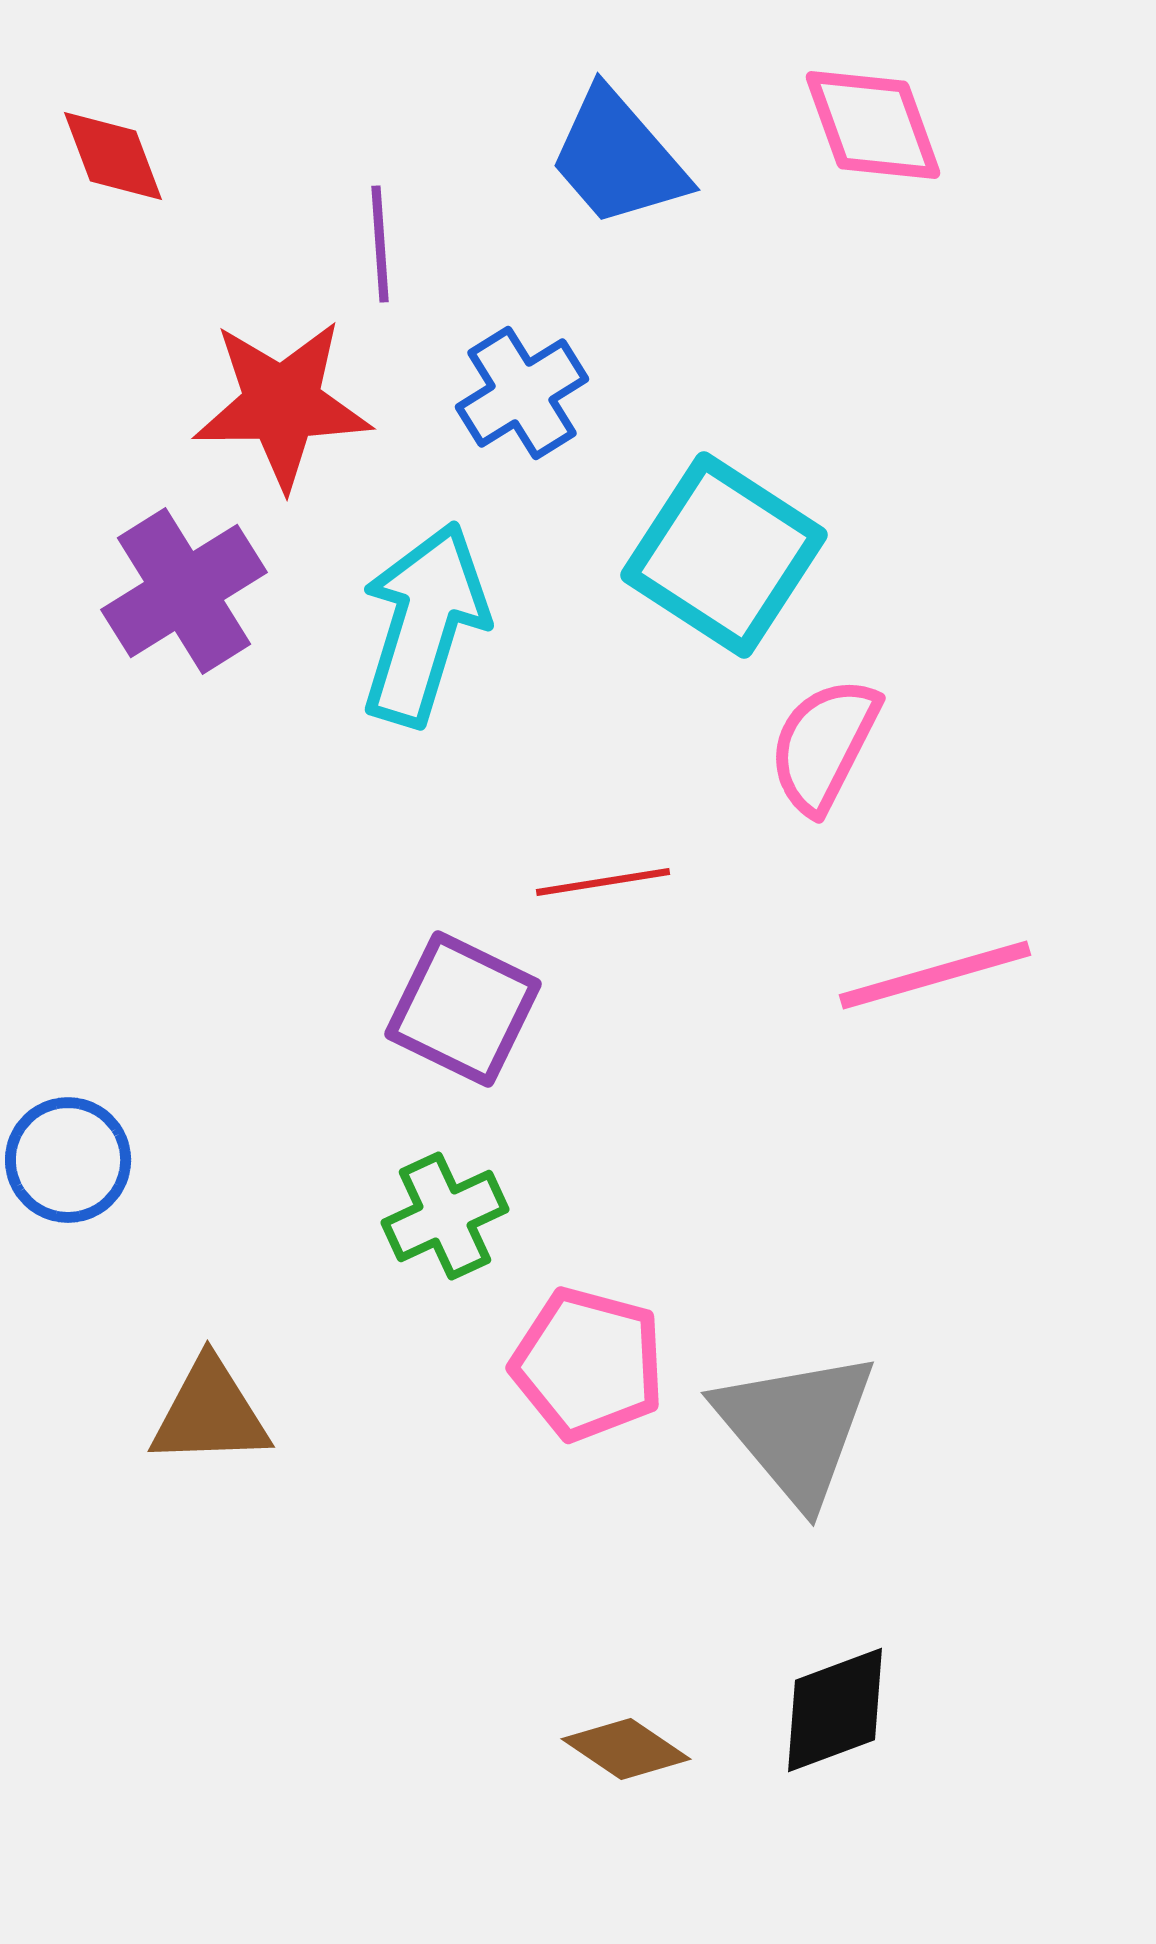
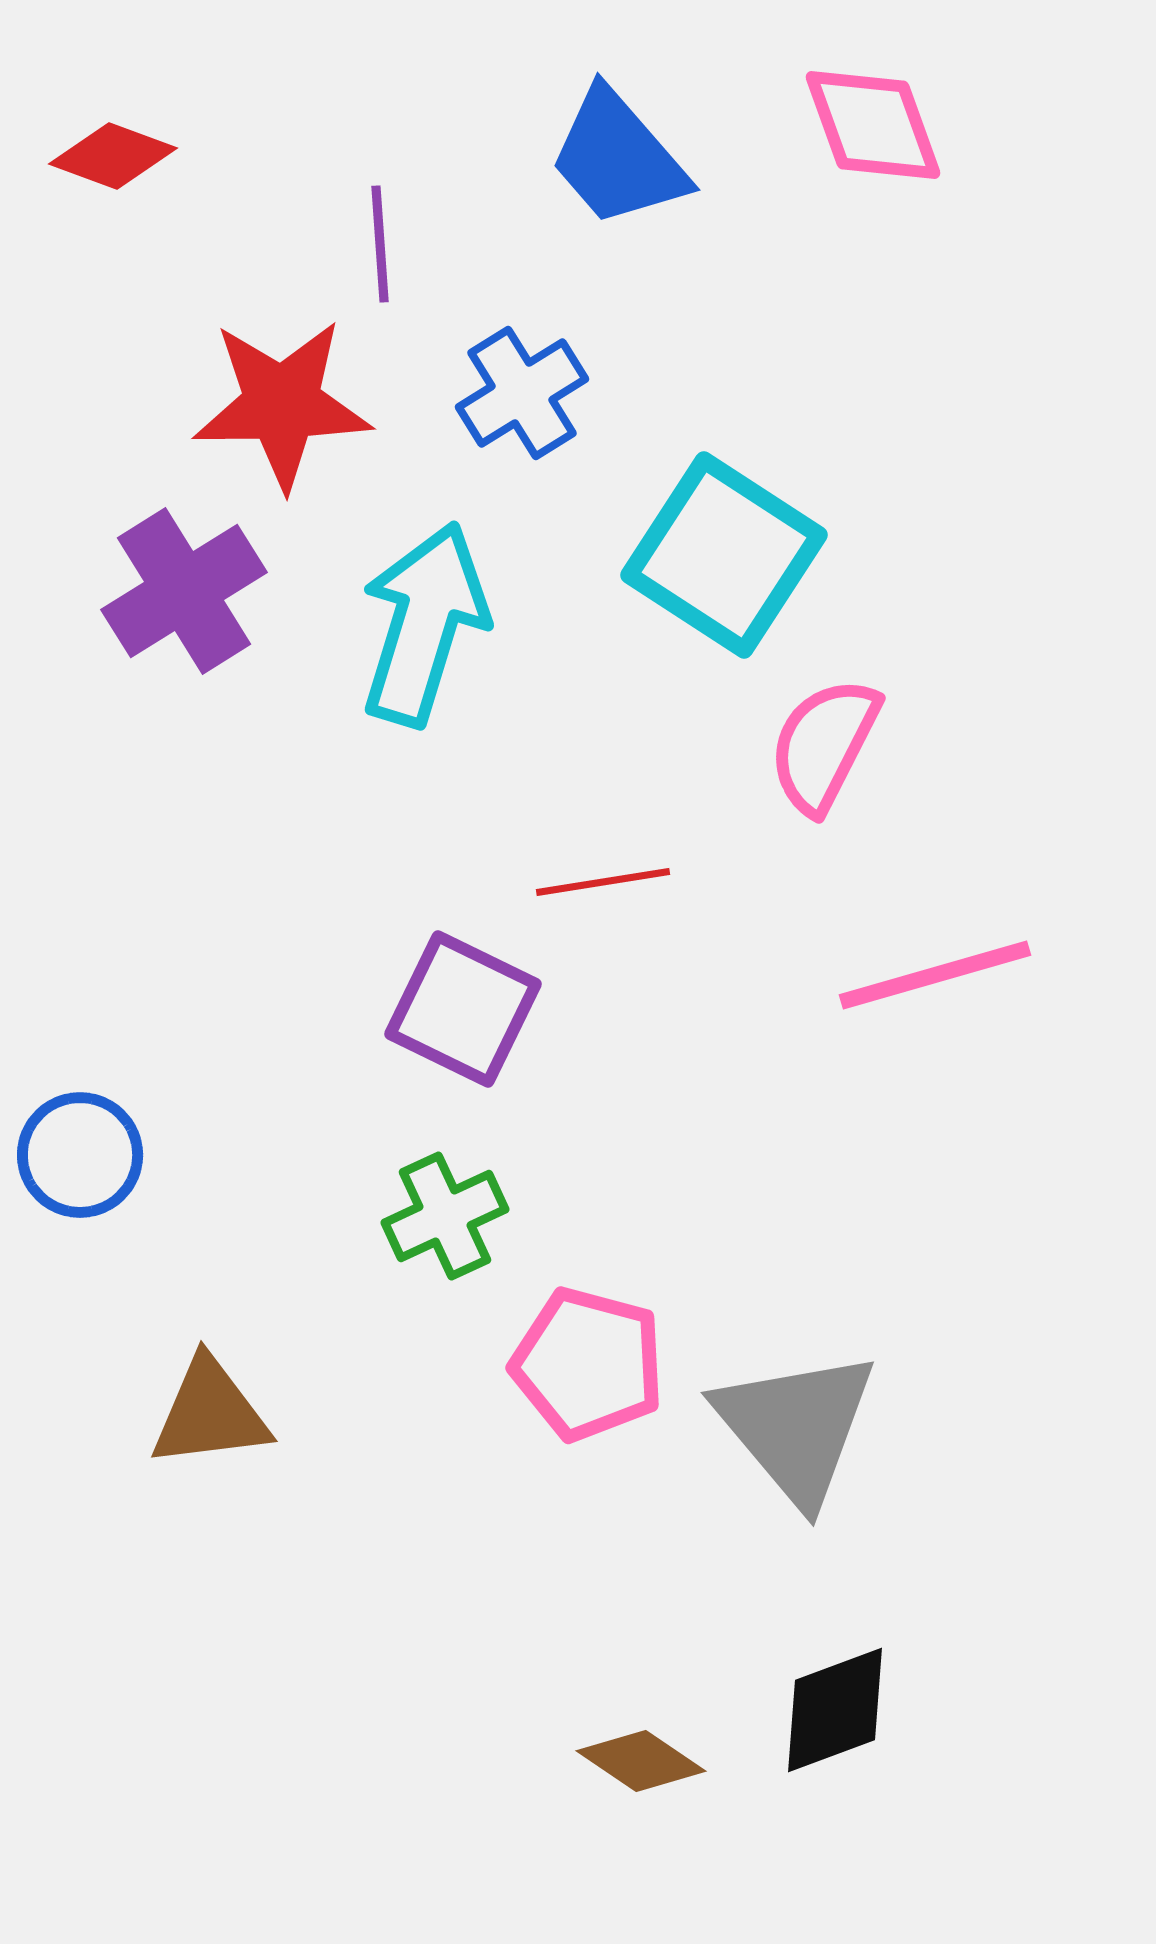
red diamond: rotated 49 degrees counterclockwise
blue circle: moved 12 px right, 5 px up
brown triangle: rotated 5 degrees counterclockwise
brown diamond: moved 15 px right, 12 px down
